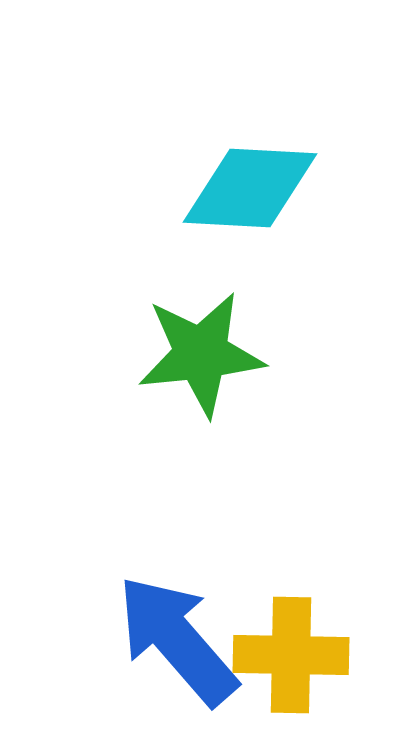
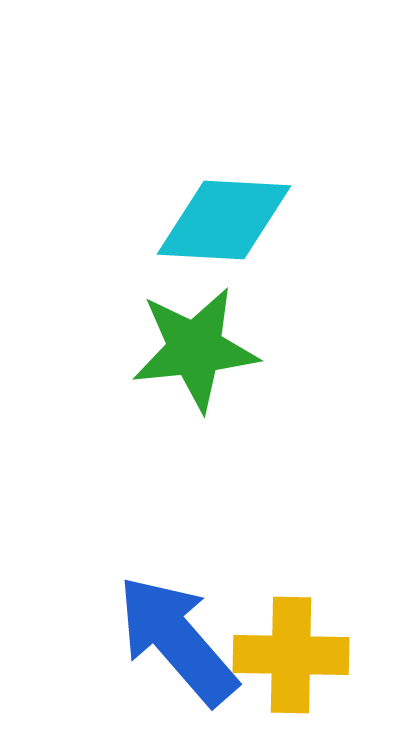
cyan diamond: moved 26 px left, 32 px down
green star: moved 6 px left, 5 px up
